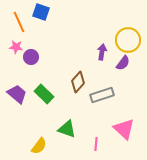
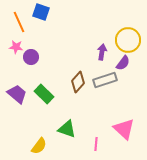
gray rectangle: moved 3 px right, 15 px up
